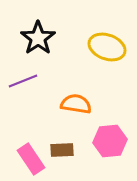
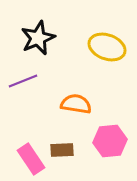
black star: rotated 12 degrees clockwise
